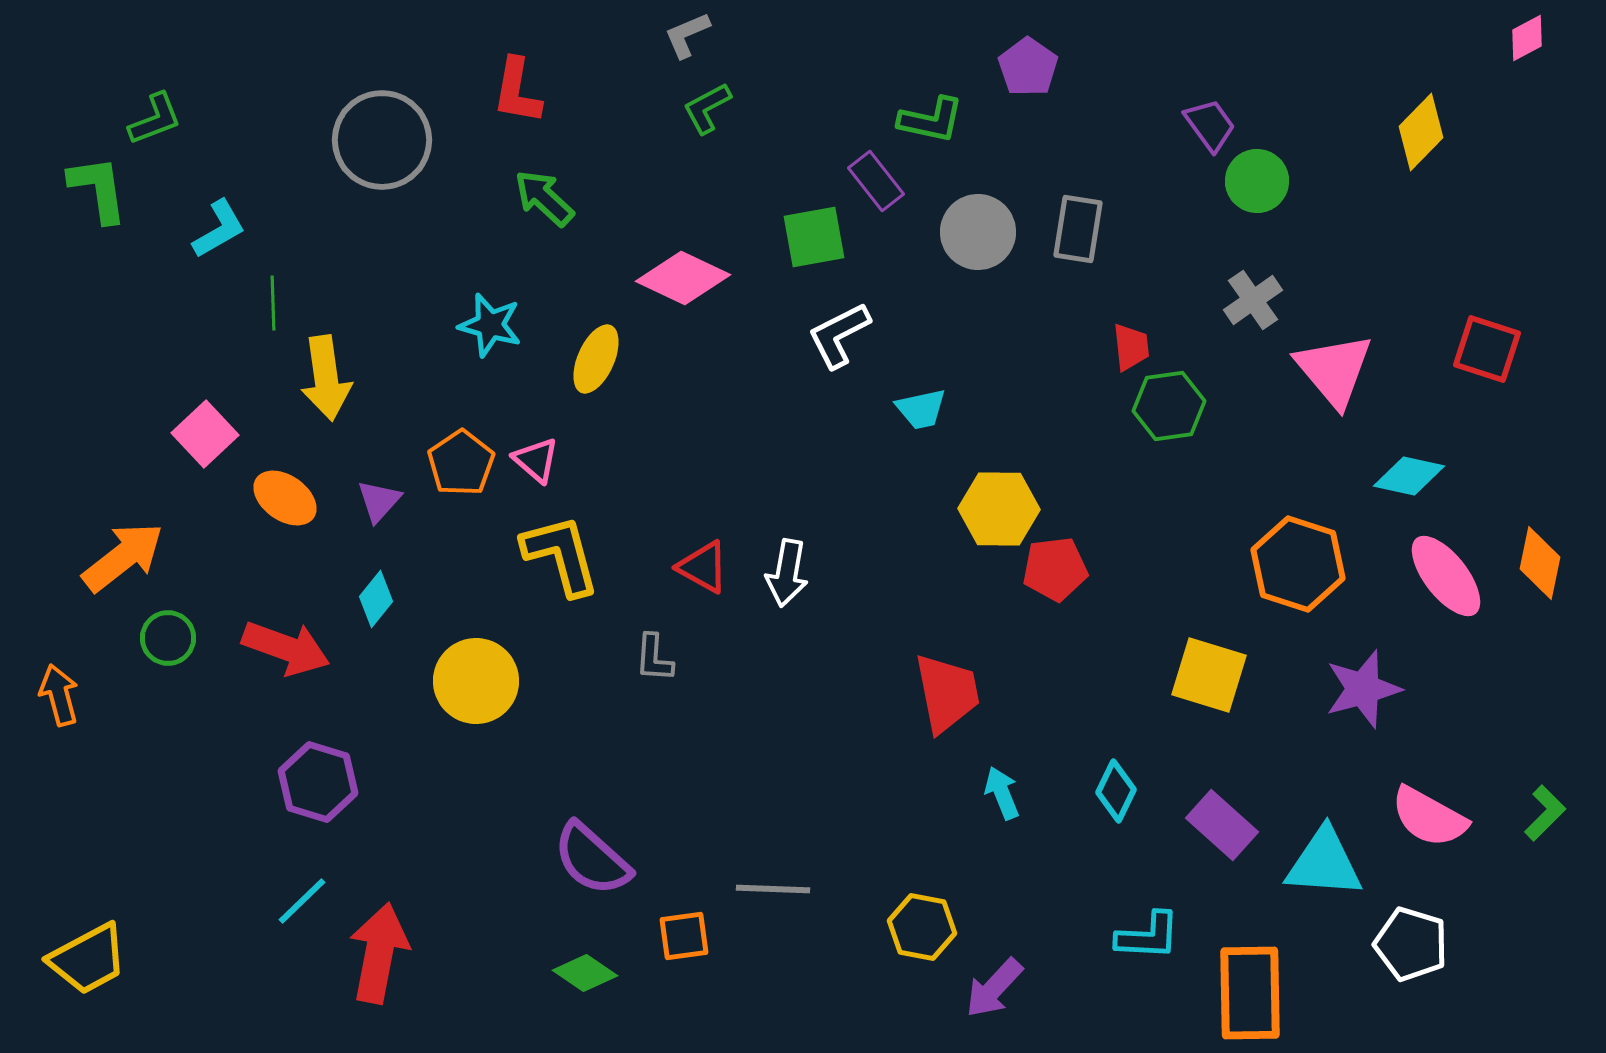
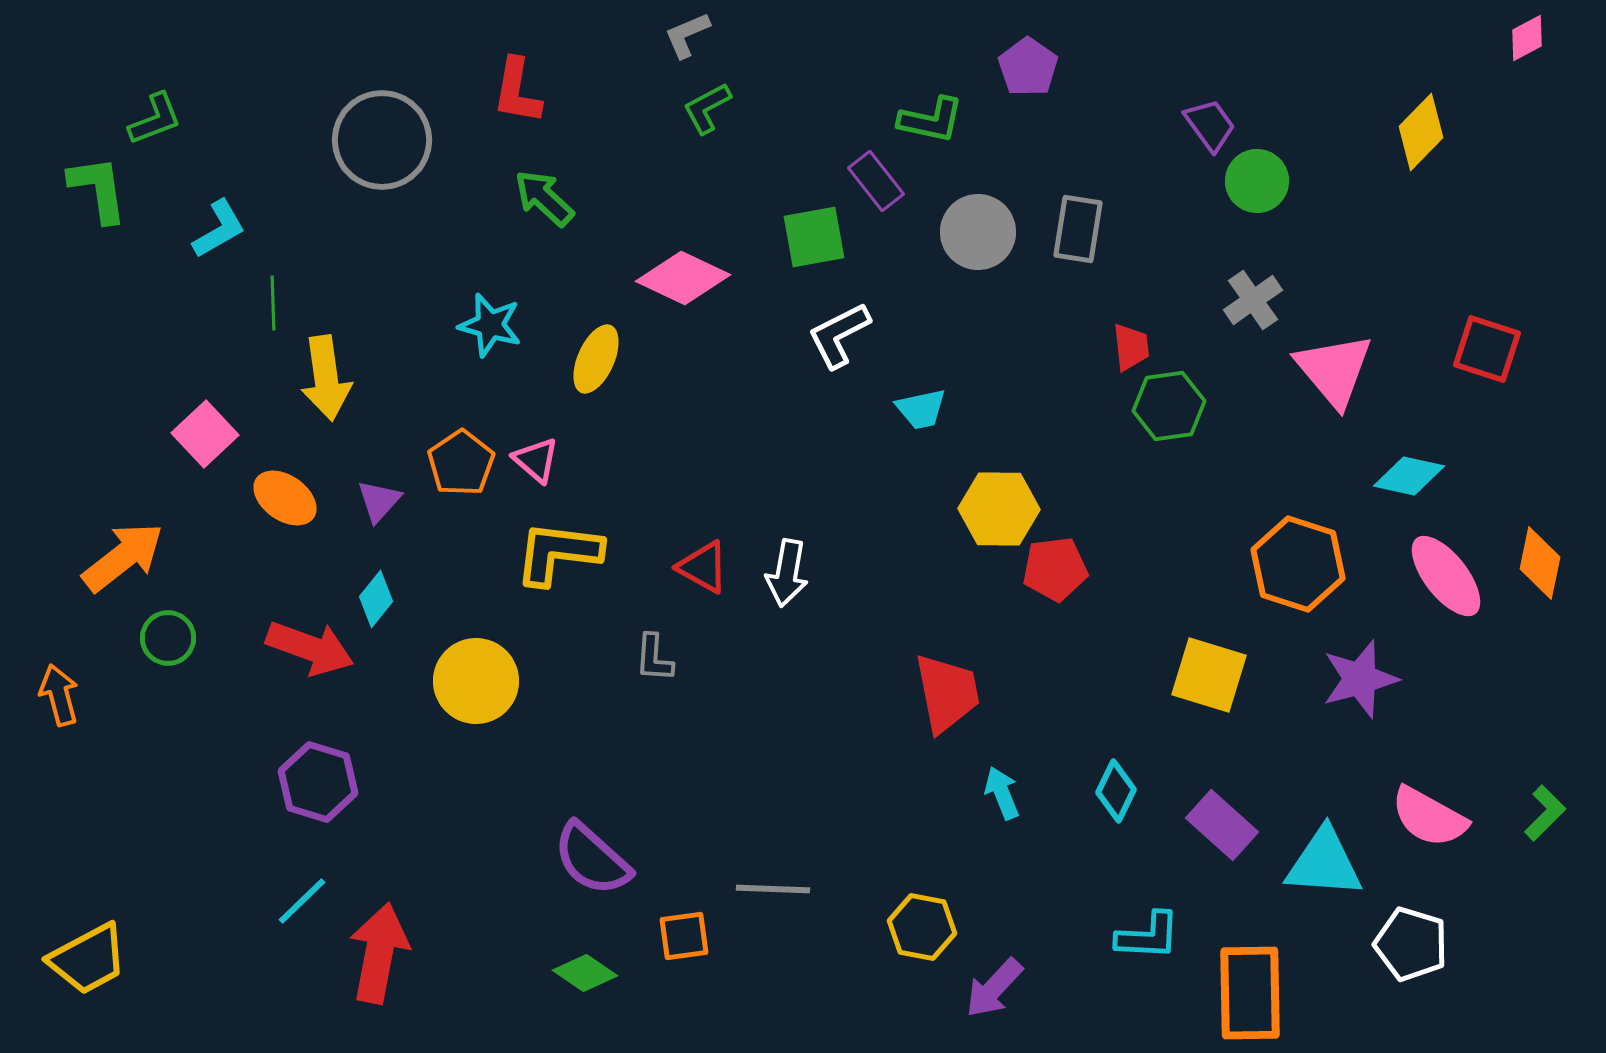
yellow L-shape at (561, 555): moved 3 px left, 2 px up; rotated 68 degrees counterclockwise
red arrow at (286, 648): moved 24 px right
purple star at (1363, 689): moved 3 px left, 10 px up
